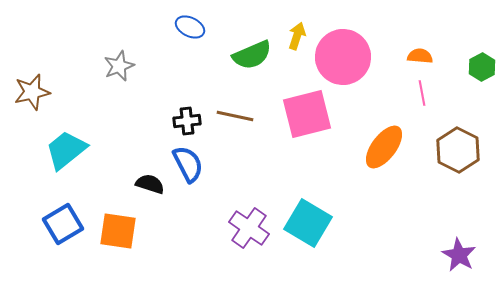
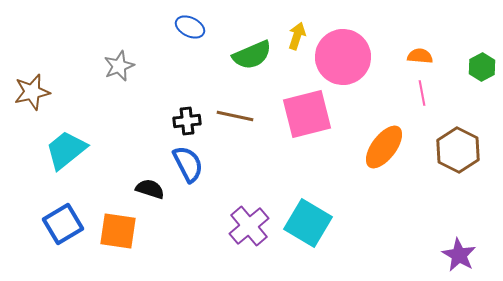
black semicircle: moved 5 px down
purple cross: moved 2 px up; rotated 15 degrees clockwise
